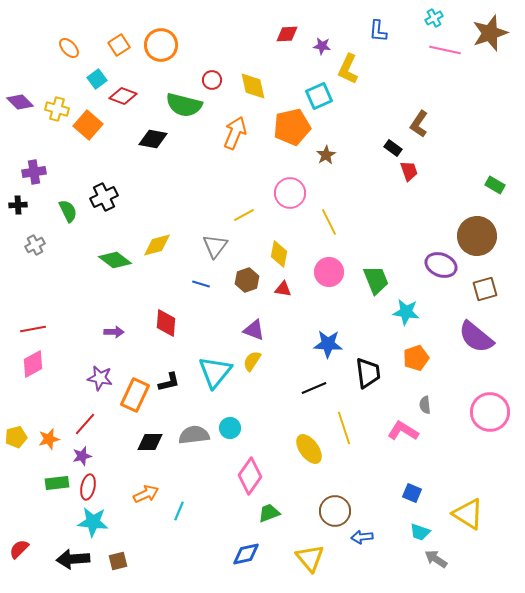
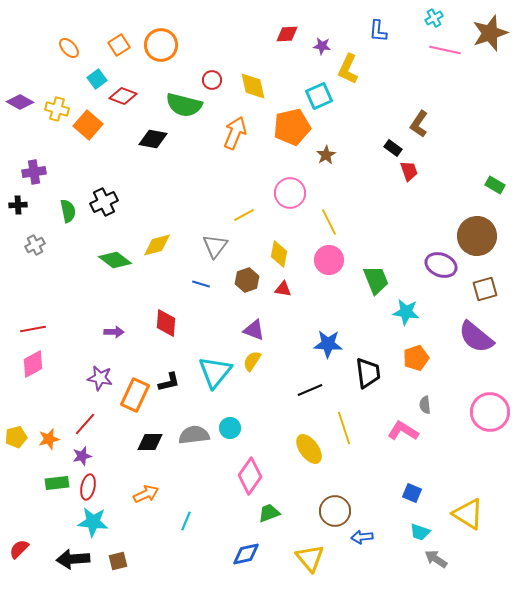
purple diamond at (20, 102): rotated 16 degrees counterclockwise
black cross at (104, 197): moved 5 px down
green semicircle at (68, 211): rotated 15 degrees clockwise
pink circle at (329, 272): moved 12 px up
black line at (314, 388): moved 4 px left, 2 px down
cyan line at (179, 511): moved 7 px right, 10 px down
